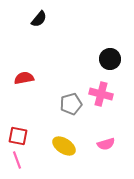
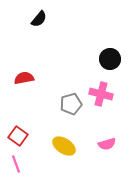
red square: rotated 24 degrees clockwise
pink semicircle: moved 1 px right
pink line: moved 1 px left, 4 px down
